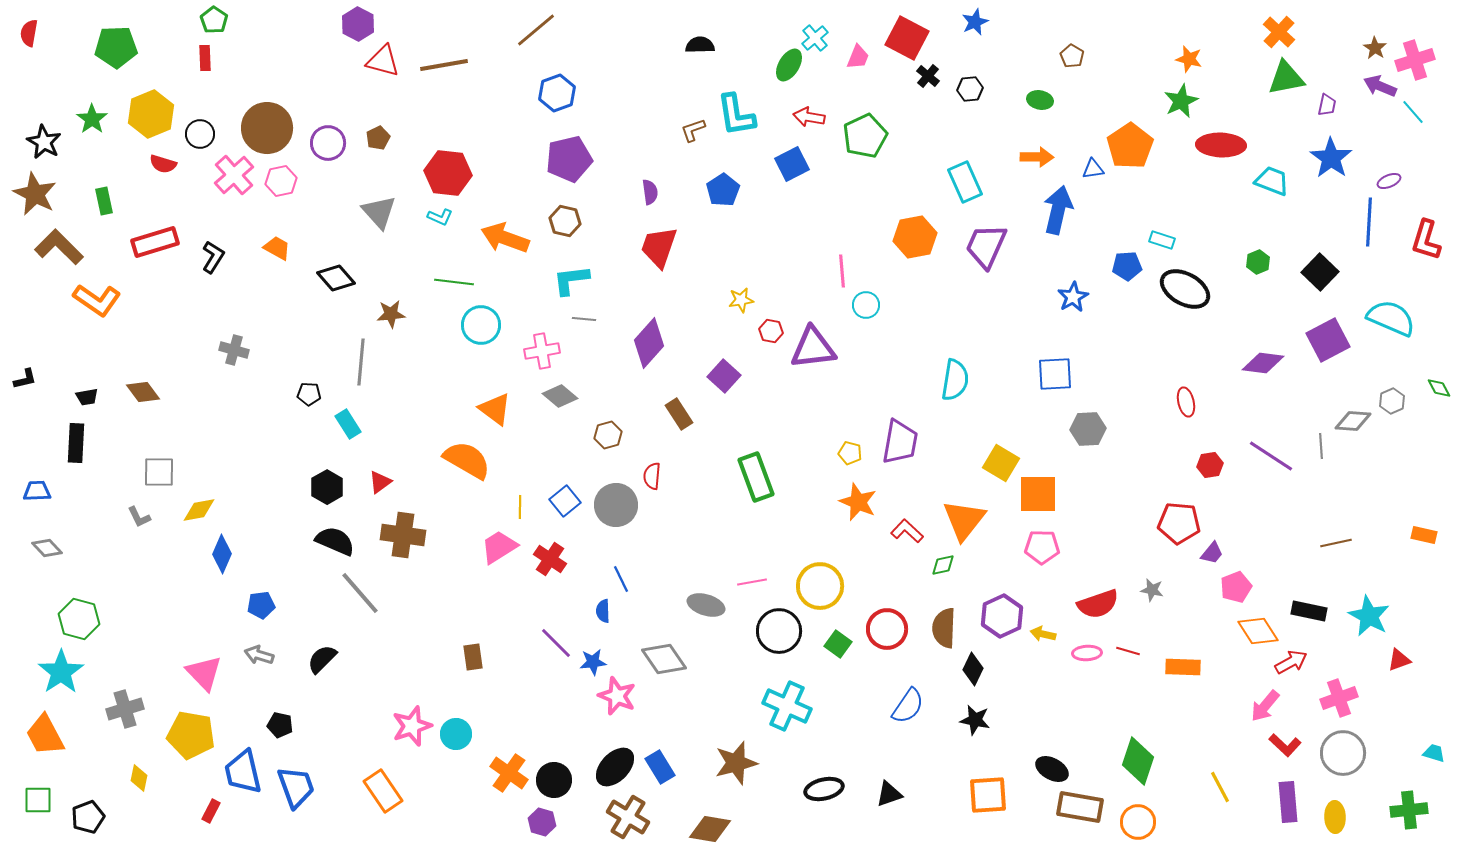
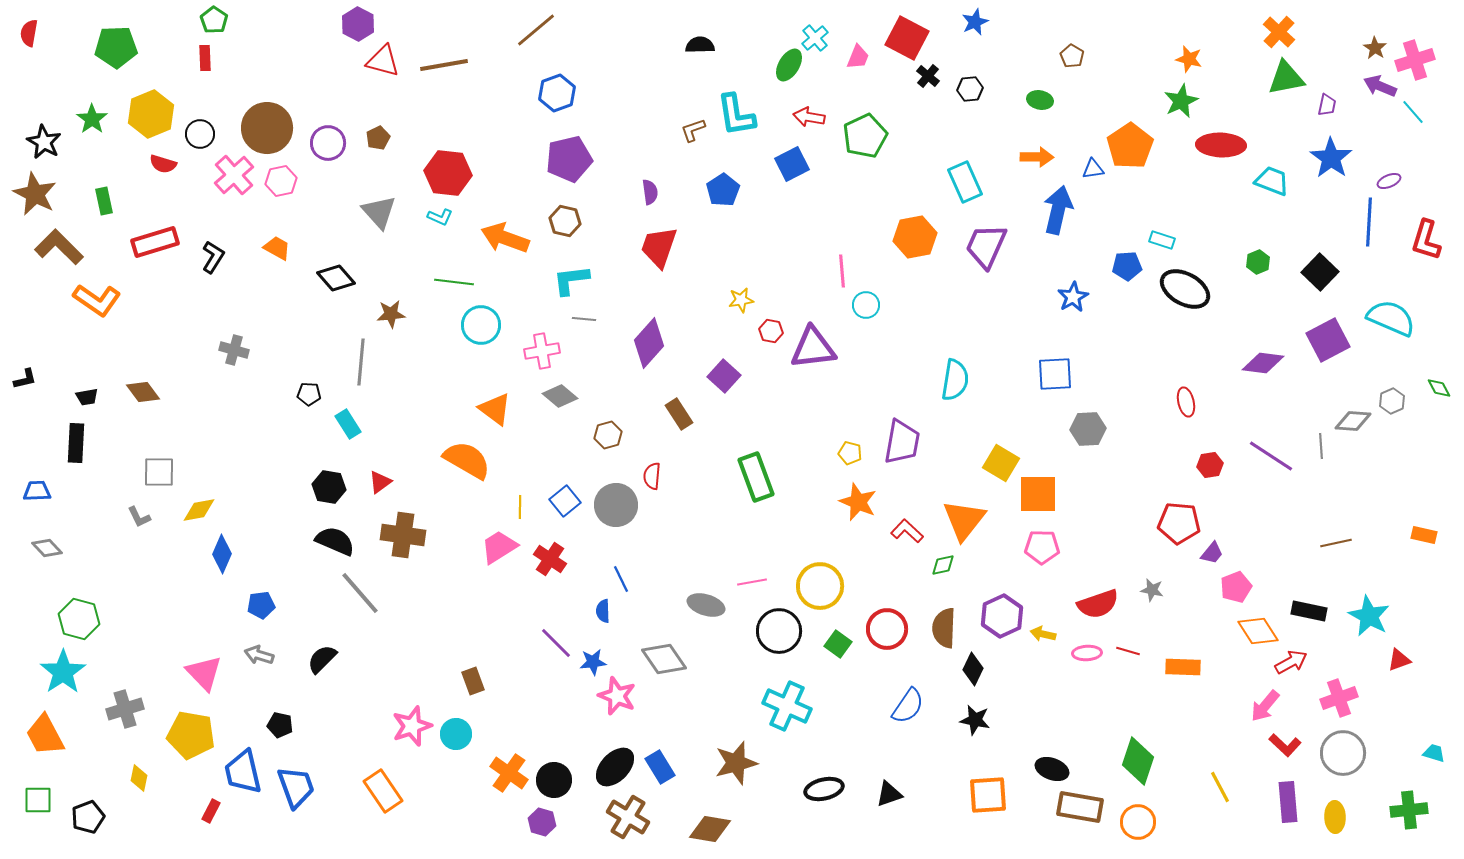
purple trapezoid at (900, 442): moved 2 px right
black hexagon at (327, 487): moved 2 px right; rotated 20 degrees counterclockwise
brown rectangle at (473, 657): moved 24 px down; rotated 12 degrees counterclockwise
cyan star at (61, 672): moved 2 px right
black ellipse at (1052, 769): rotated 8 degrees counterclockwise
